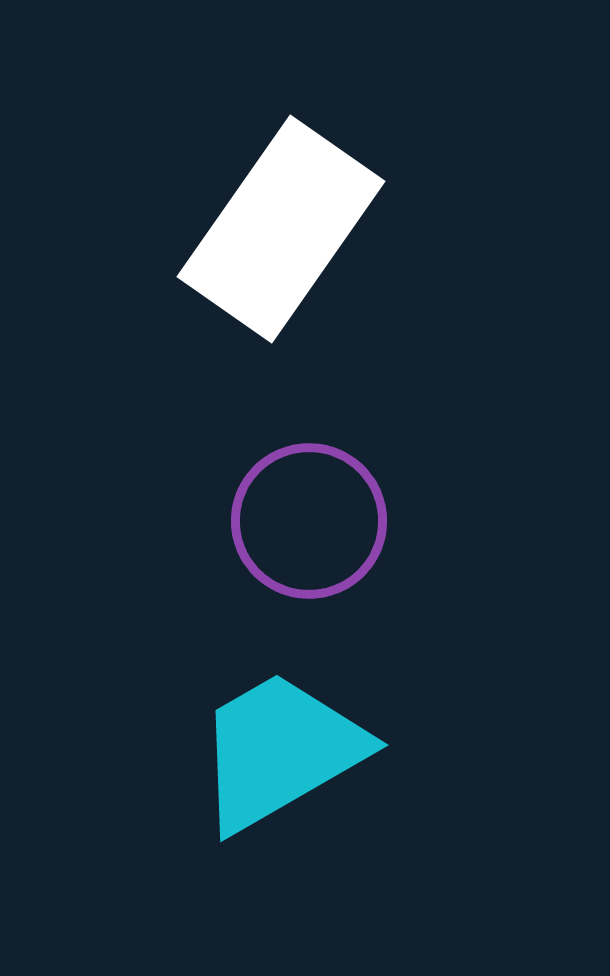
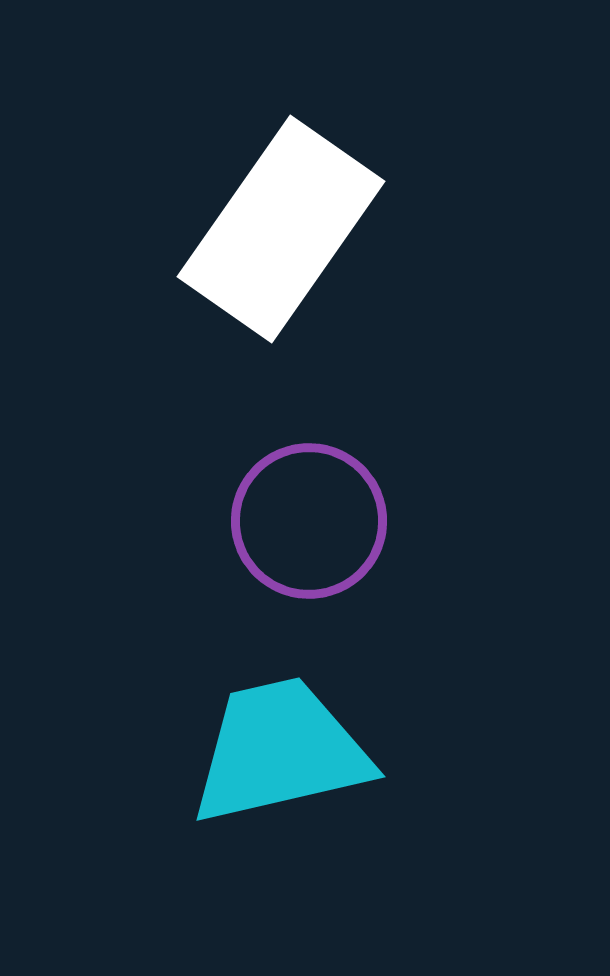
cyan trapezoid: rotated 17 degrees clockwise
